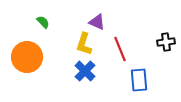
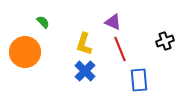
purple triangle: moved 16 px right
black cross: moved 1 px left, 1 px up; rotated 12 degrees counterclockwise
orange circle: moved 2 px left, 5 px up
